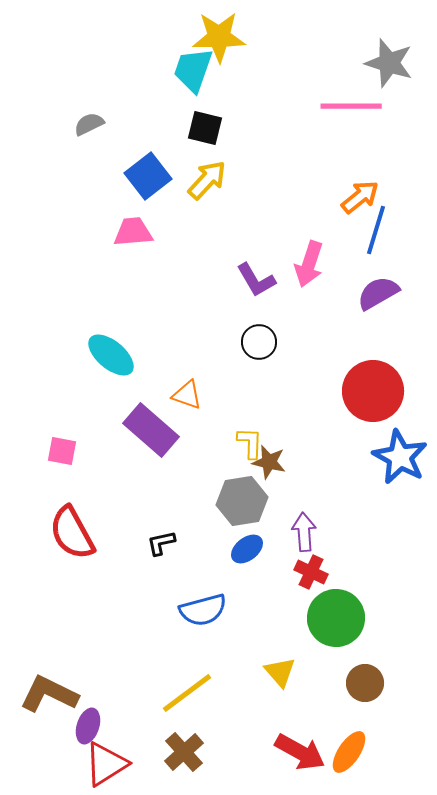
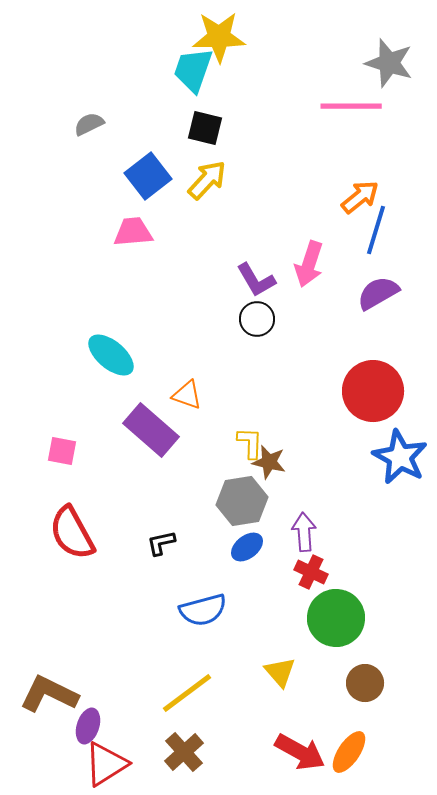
black circle: moved 2 px left, 23 px up
blue ellipse: moved 2 px up
